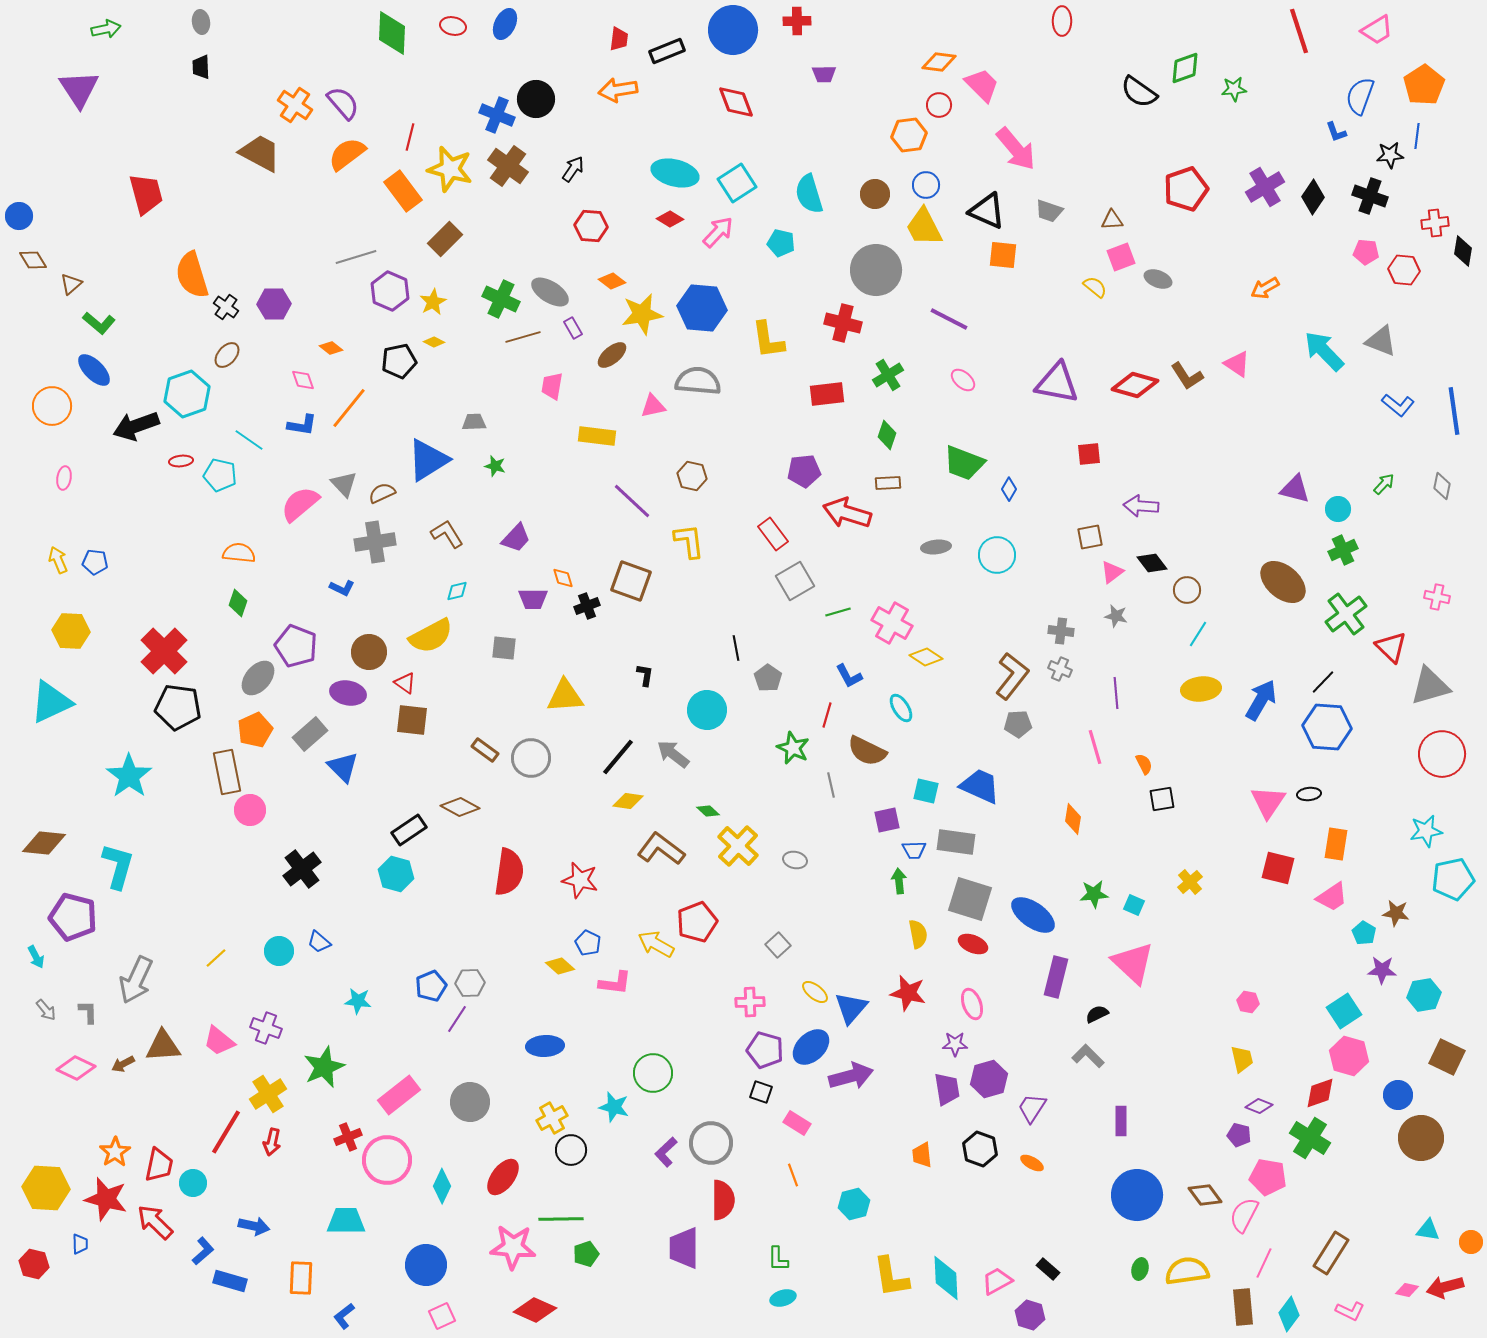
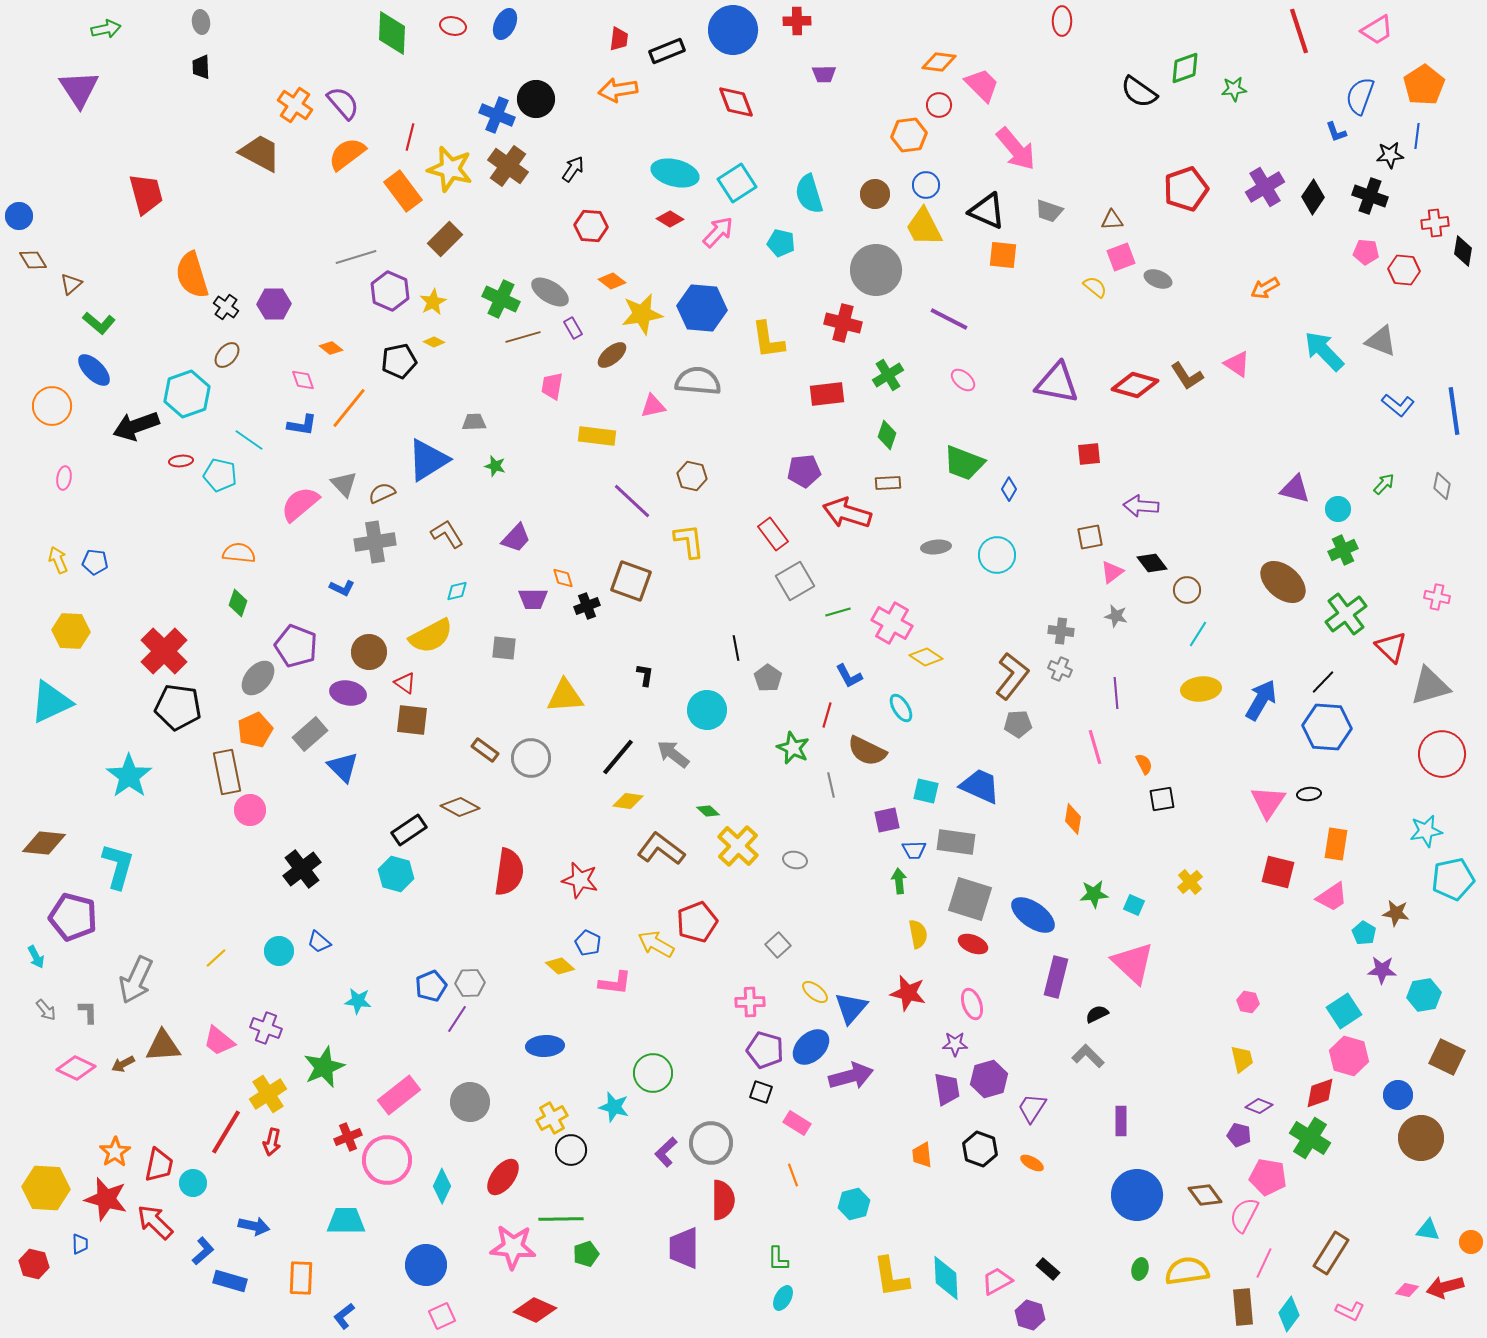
red square at (1278, 868): moved 4 px down
cyan ellipse at (783, 1298): rotated 45 degrees counterclockwise
